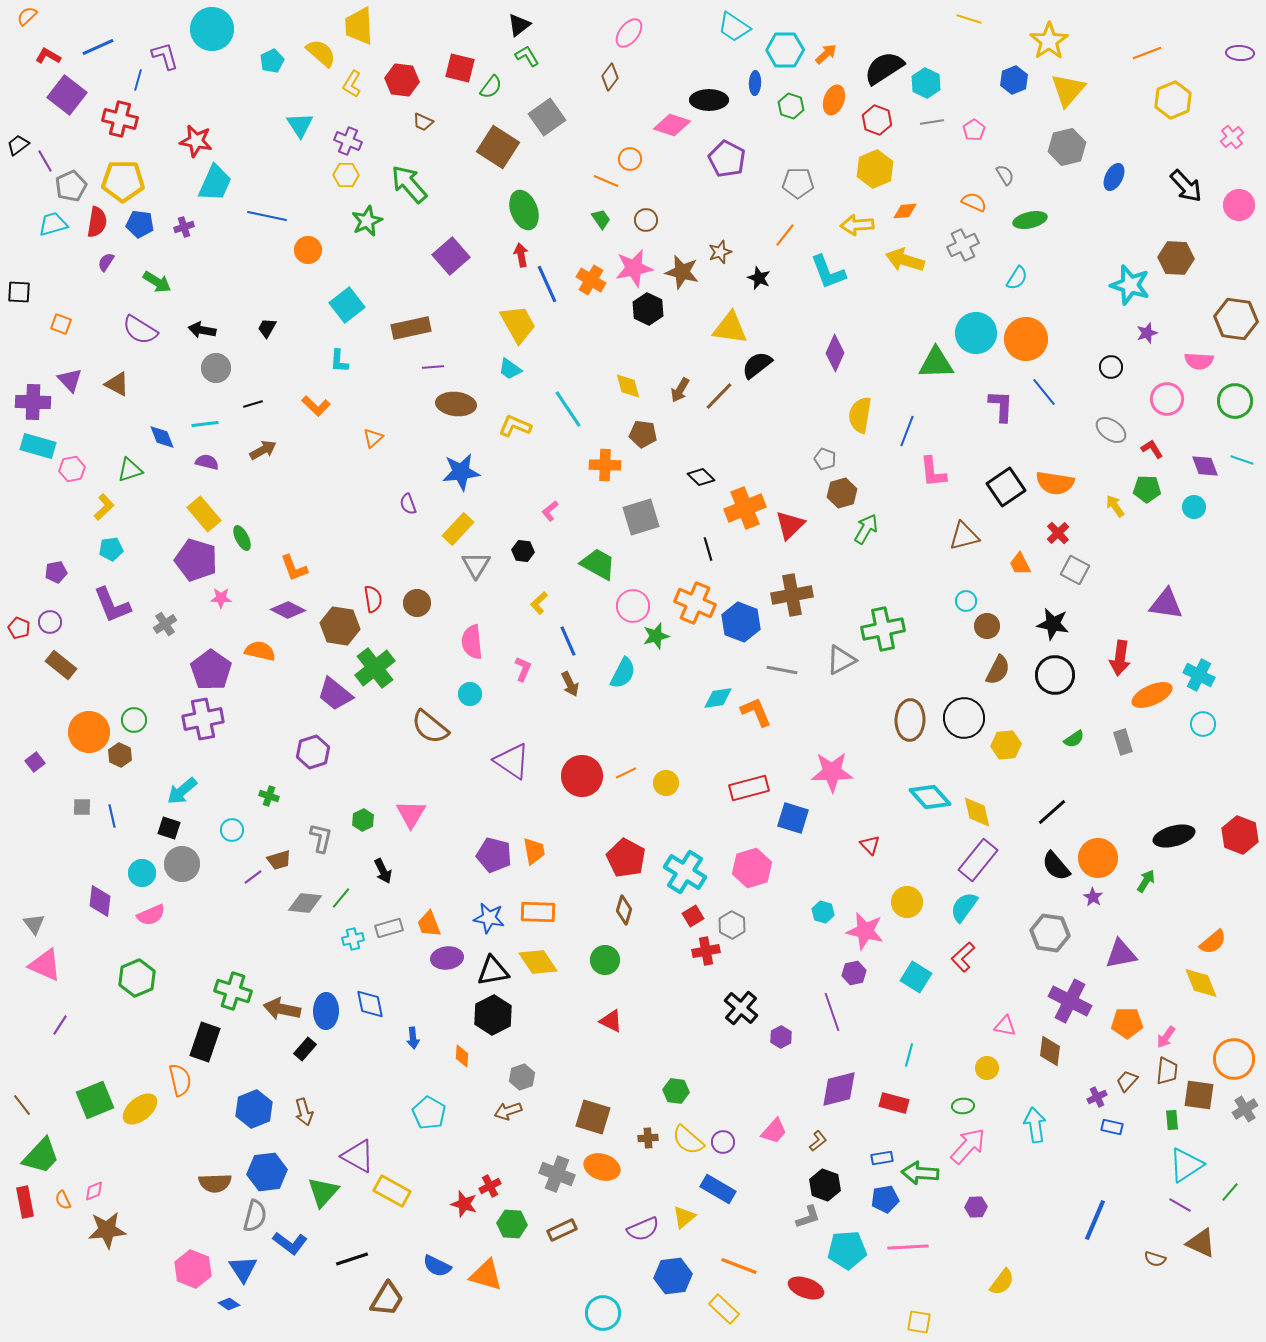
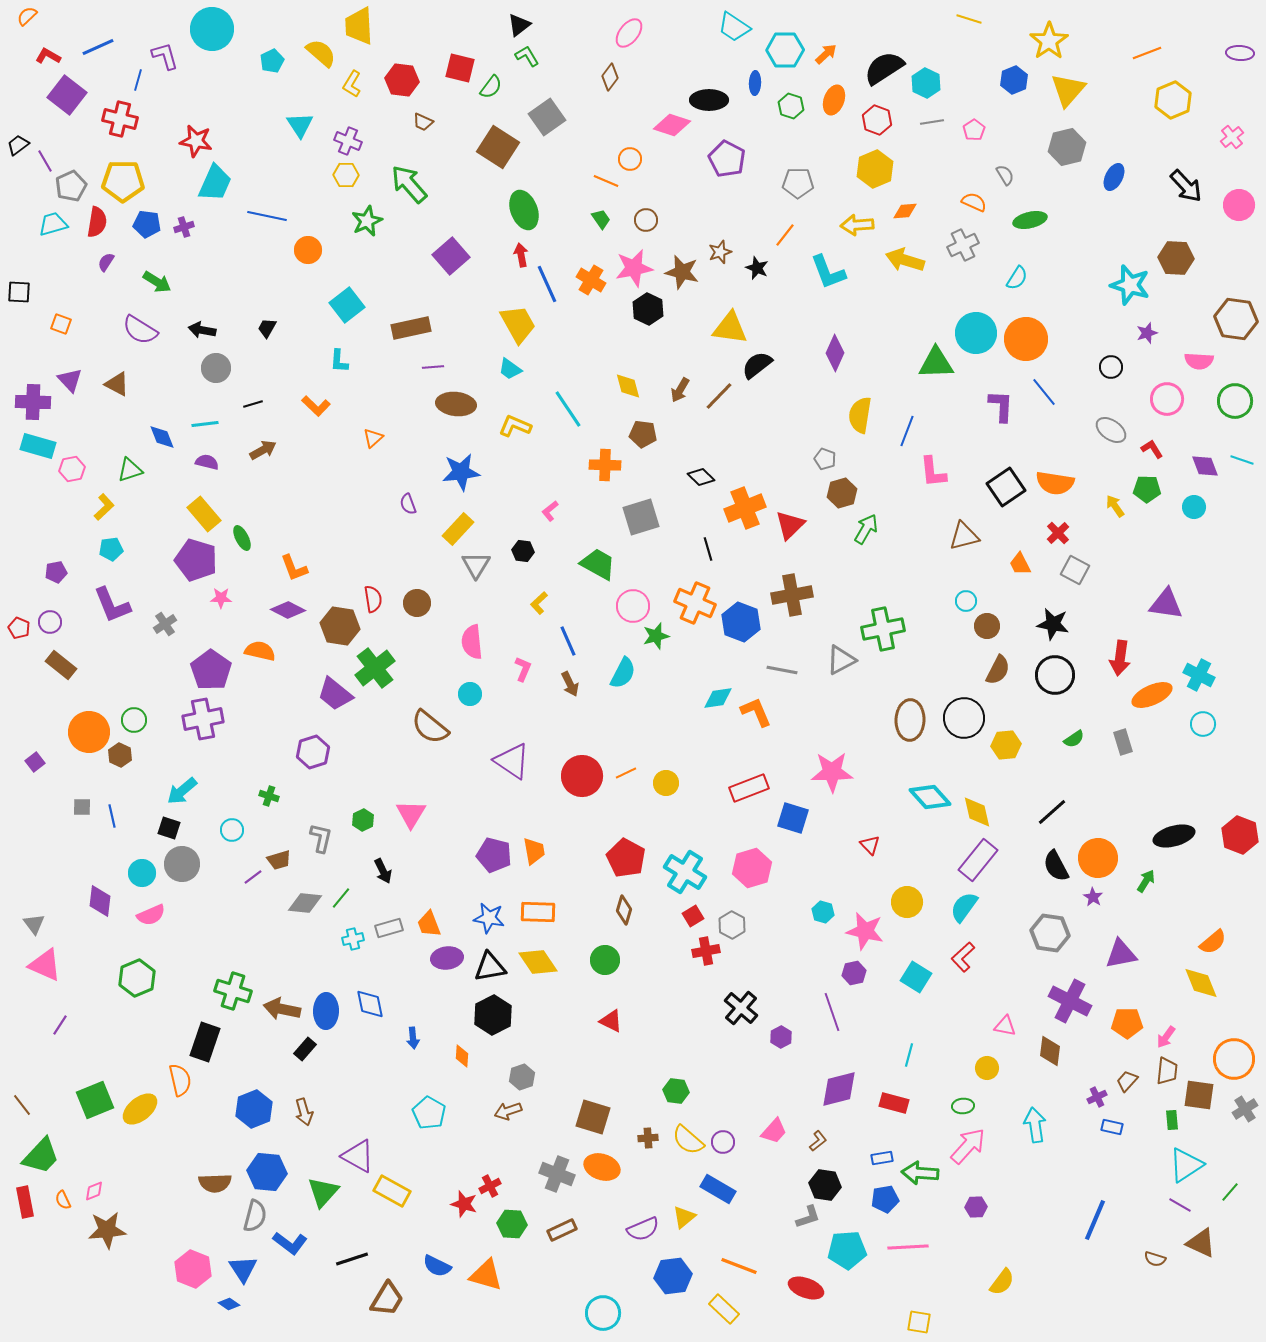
blue pentagon at (140, 224): moved 7 px right
black star at (759, 278): moved 2 px left, 10 px up
red rectangle at (749, 788): rotated 6 degrees counterclockwise
black semicircle at (1056, 866): rotated 12 degrees clockwise
black triangle at (493, 971): moved 3 px left, 4 px up
blue hexagon at (267, 1172): rotated 12 degrees clockwise
black hexagon at (825, 1185): rotated 12 degrees counterclockwise
